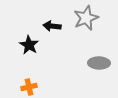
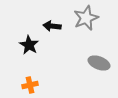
gray ellipse: rotated 20 degrees clockwise
orange cross: moved 1 px right, 2 px up
